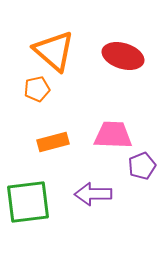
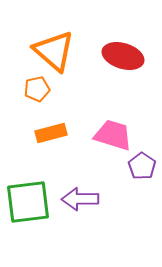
pink trapezoid: rotated 15 degrees clockwise
orange rectangle: moved 2 px left, 9 px up
purple pentagon: rotated 16 degrees counterclockwise
purple arrow: moved 13 px left, 5 px down
